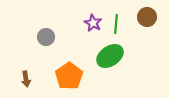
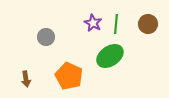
brown circle: moved 1 px right, 7 px down
orange pentagon: rotated 12 degrees counterclockwise
